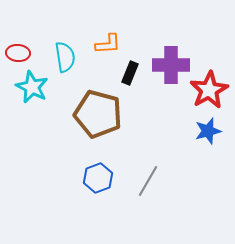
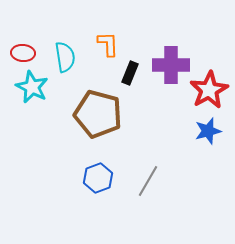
orange L-shape: rotated 88 degrees counterclockwise
red ellipse: moved 5 px right
